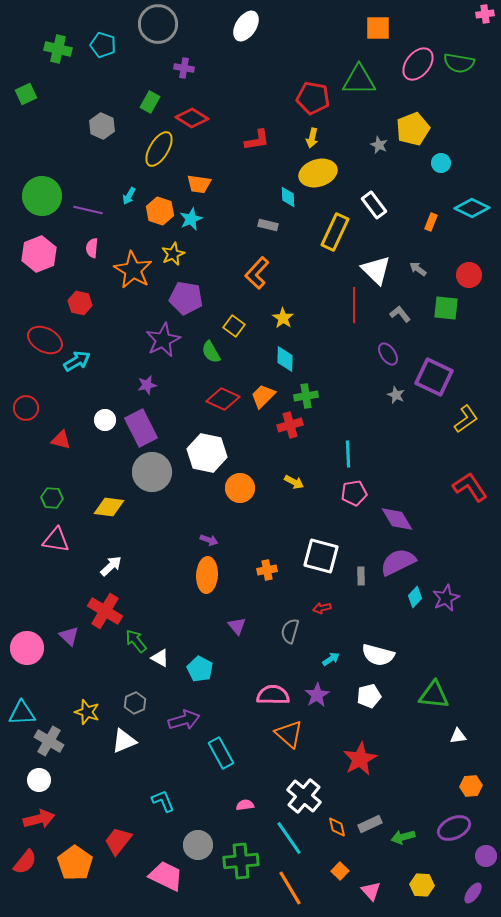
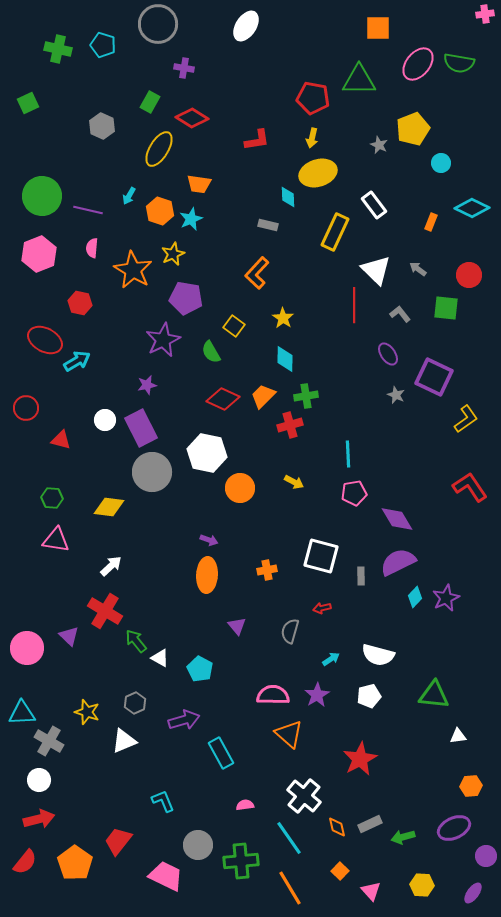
green square at (26, 94): moved 2 px right, 9 px down
